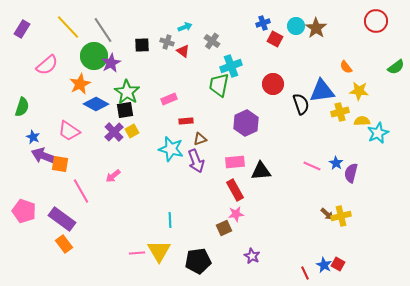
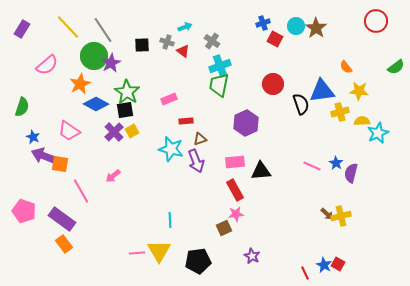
cyan cross at (231, 66): moved 11 px left
